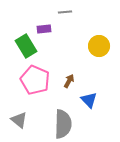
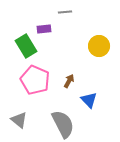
gray semicircle: rotated 28 degrees counterclockwise
